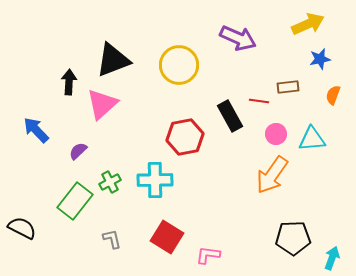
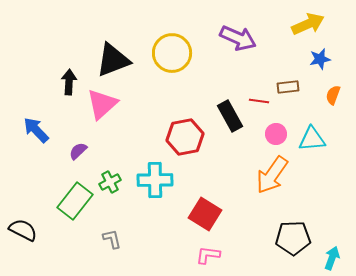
yellow circle: moved 7 px left, 12 px up
black semicircle: moved 1 px right, 2 px down
red square: moved 38 px right, 23 px up
